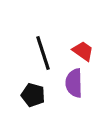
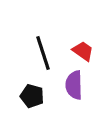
purple semicircle: moved 2 px down
black pentagon: moved 1 px left, 1 px down
